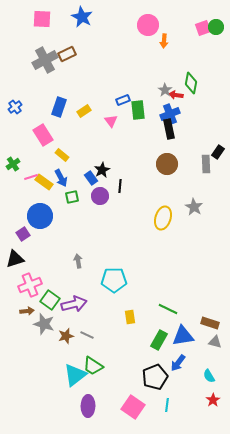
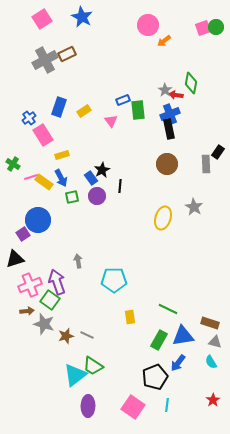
pink square at (42, 19): rotated 36 degrees counterclockwise
orange arrow at (164, 41): rotated 48 degrees clockwise
blue cross at (15, 107): moved 14 px right, 11 px down
yellow rectangle at (62, 155): rotated 56 degrees counterclockwise
green cross at (13, 164): rotated 24 degrees counterclockwise
purple circle at (100, 196): moved 3 px left
blue circle at (40, 216): moved 2 px left, 4 px down
purple arrow at (74, 304): moved 17 px left, 22 px up; rotated 95 degrees counterclockwise
cyan semicircle at (209, 376): moved 2 px right, 14 px up
